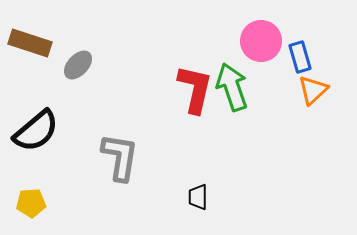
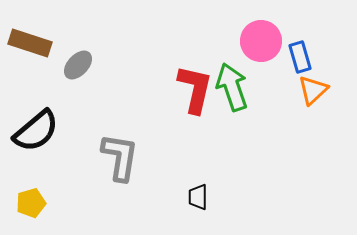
yellow pentagon: rotated 12 degrees counterclockwise
